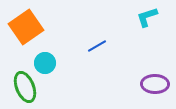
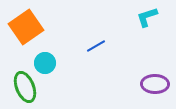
blue line: moved 1 px left
